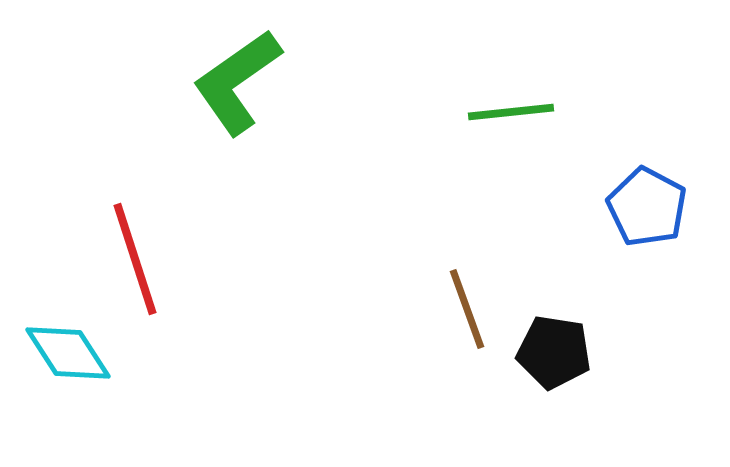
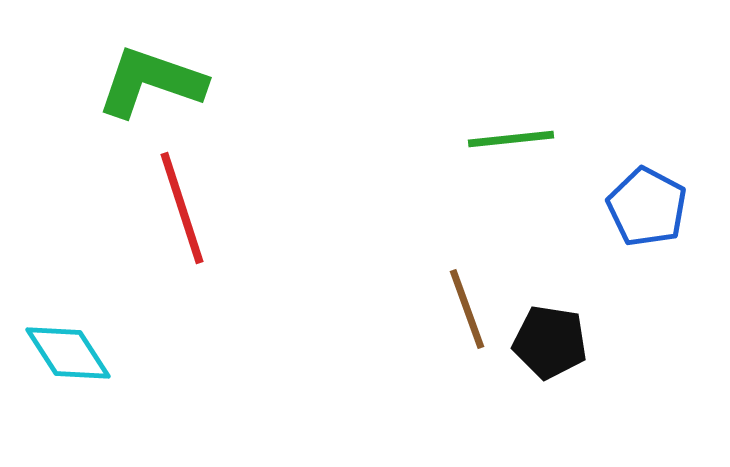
green L-shape: moved 86 px left; rotated 54 degrees clockwise
green line: moved 27 px down
red line: moved 47 px right, 51 px up
black pentagon: moved 4 px left, 10 px up
